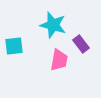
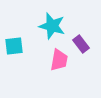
cyan star: moved 1 px left, 1 px down
